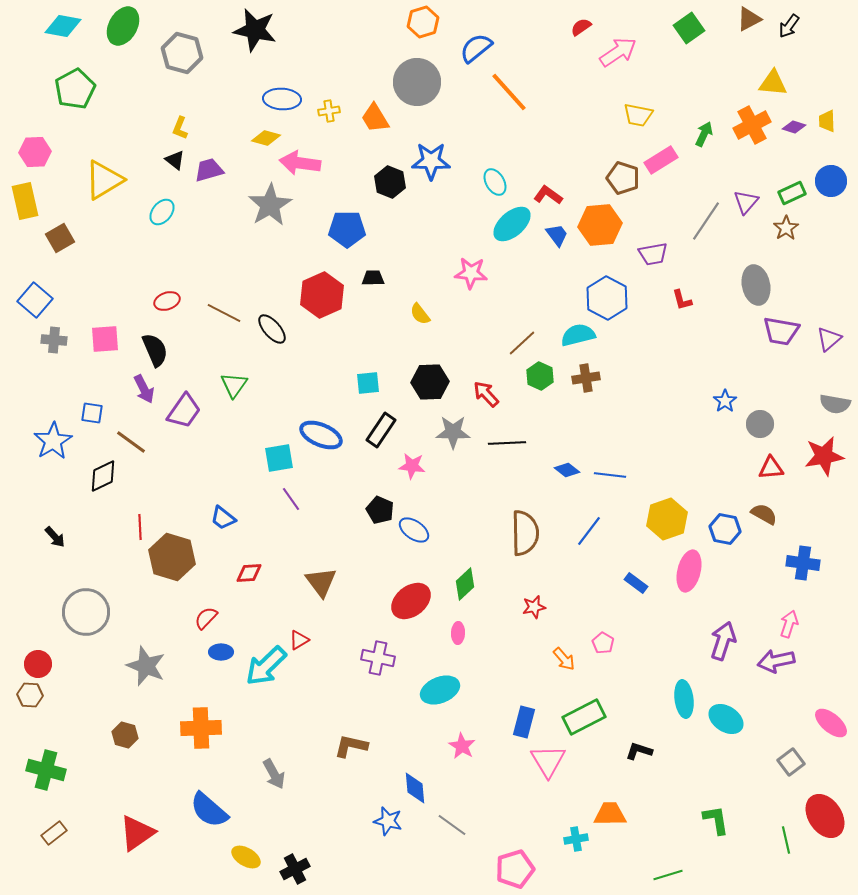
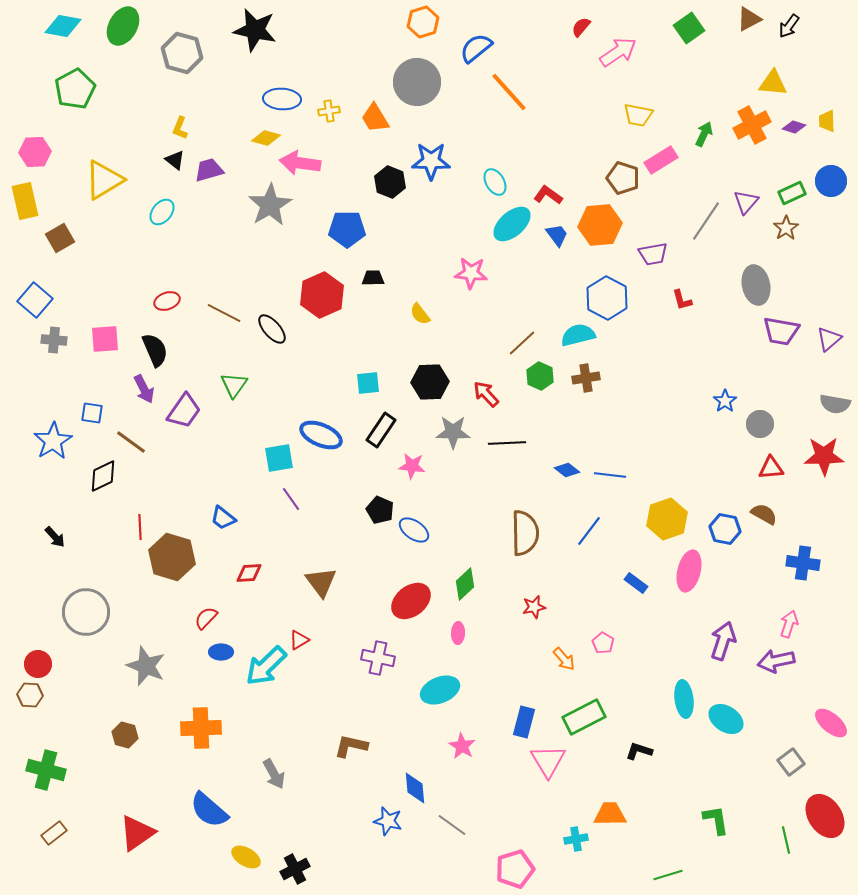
red semicircle at (581, 27): rotated 15 degrees counterclockwise
red star at (824, 456): rotated 9 degrees clockwise
